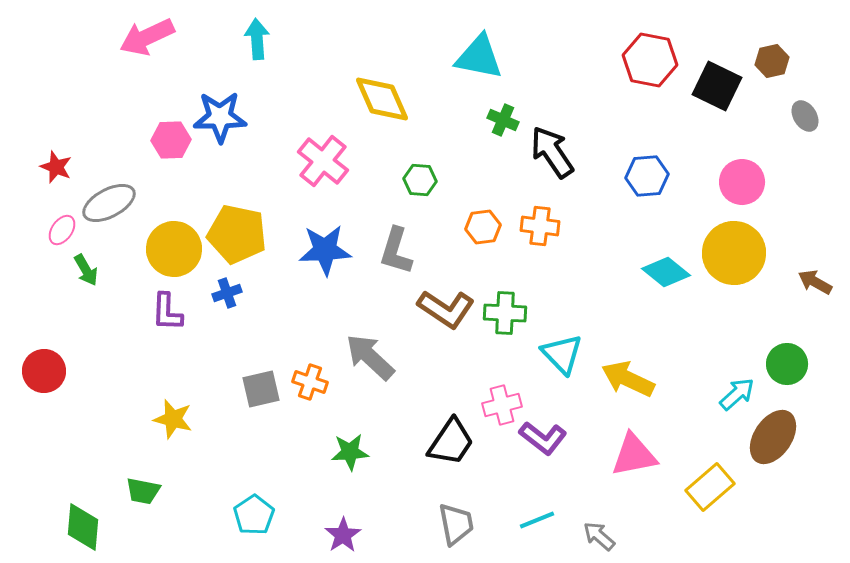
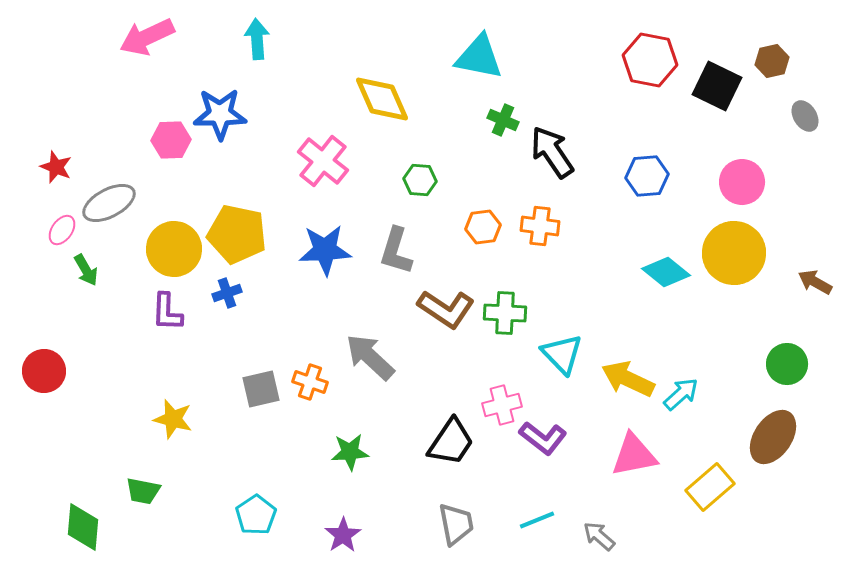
blue star at (220, 117): moved 3 px up
cyan arrow at (737, 394): moved 56 px left
cyan pentagon at (254, 515): moved 2 px right
